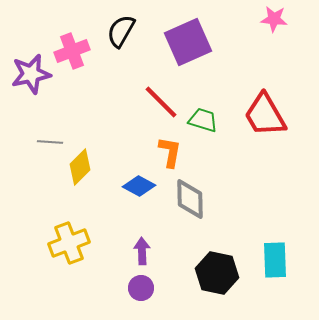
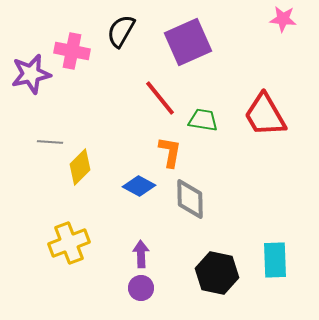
pink star: moved 9 px right
pink cross: rotated 32 degrees clockwise
red line: moved 1 px left, 4 px up; rotated 6 degrees clockwise
green trapezoid: rotated 8 degrees counterclockwise
purple arrow: moved 1 px left, 3 px down
